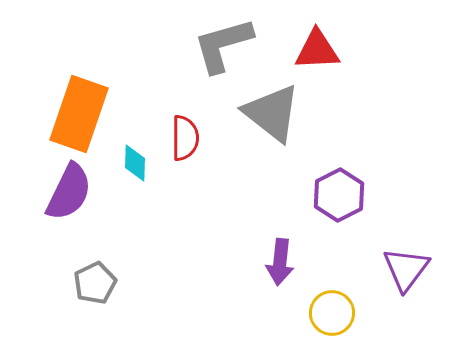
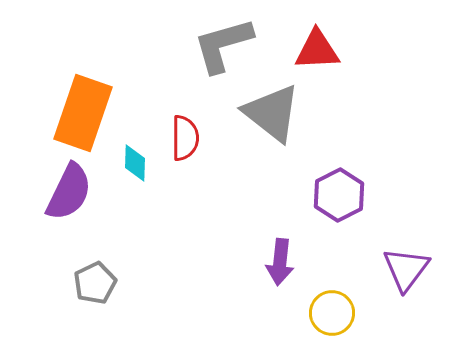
orange rectangle: moved 4 px right, 1 px up
